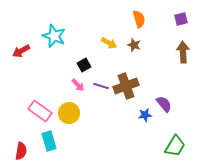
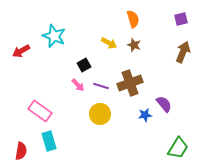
orange semicircle: moved 6 px left
brown arrow: rotated 25 degrees clockwise
brown cross: moved 4 px right, 3 px up
yellow circle: moved 31 px right, 1 px down
green trapezoid: moved 3 px right, 2 px down
